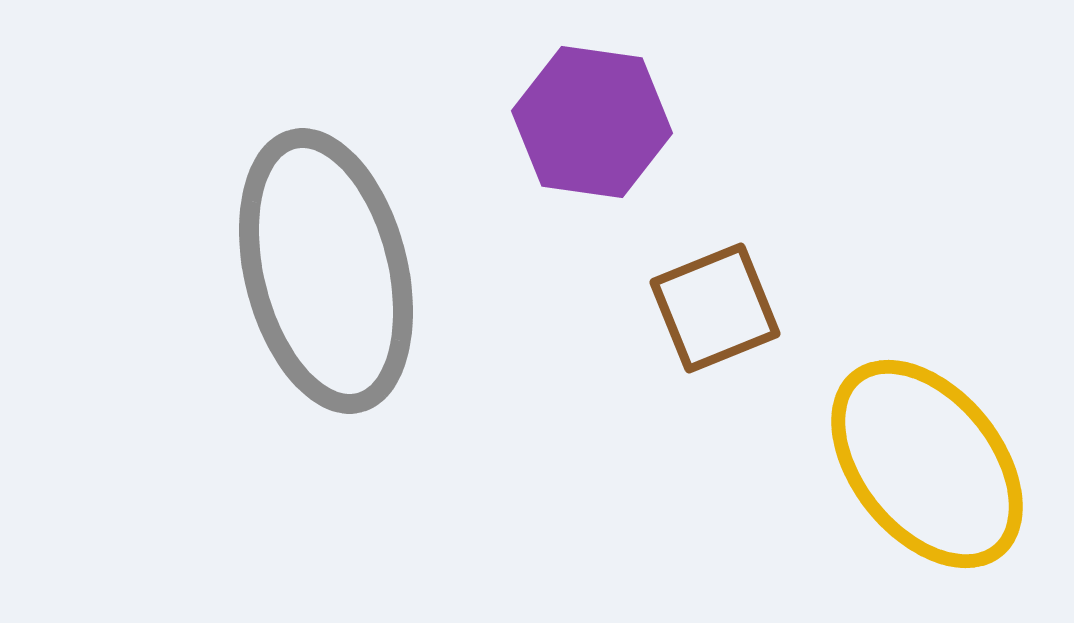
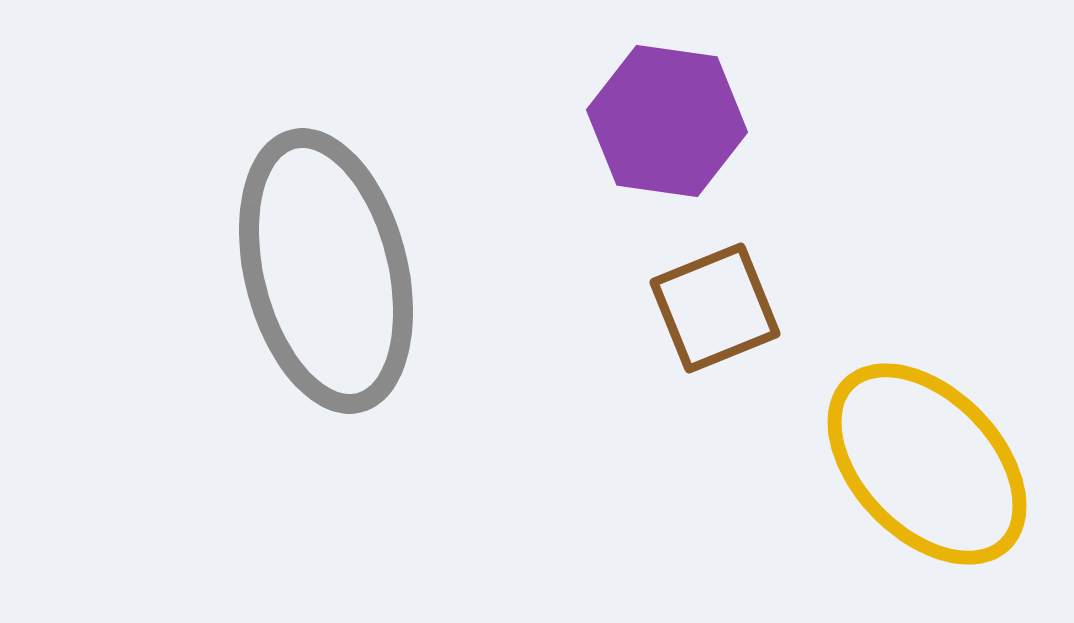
purple hexagon: moved 75 px right, 1 px up
yellow ellipse: rotated 5 degrees counterclockwise
